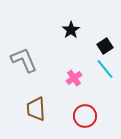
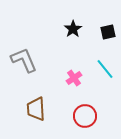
black star: moved 2 px right, 1 px up
black square: moved 3 px right, 14 px up; rotated 21 degrees clockwise
